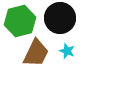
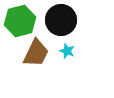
black circle: moved 1 px right, 2 px down
